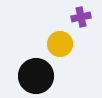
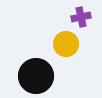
yellow circle: moved 6 px right
